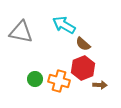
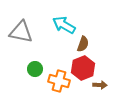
brown semicircle: rotated 112 degrees counterclockwise
green circle: moved 10 px up
